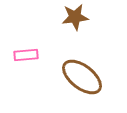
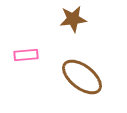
brown star: moved 2 px left, 2 px down
